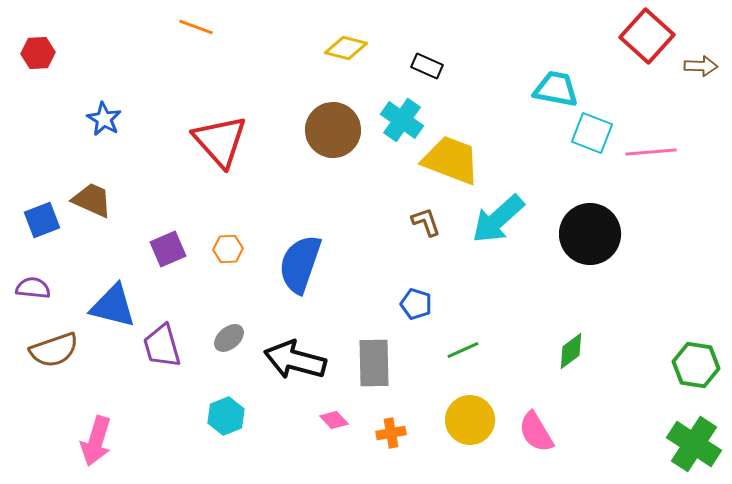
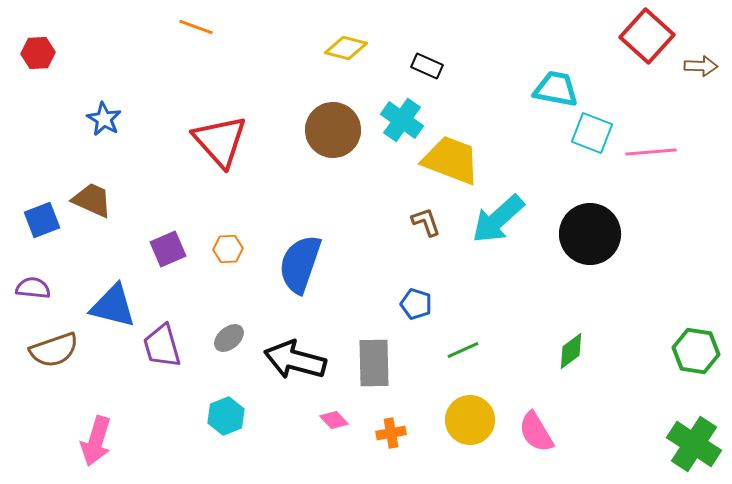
green hexagon: moved 14 px up
